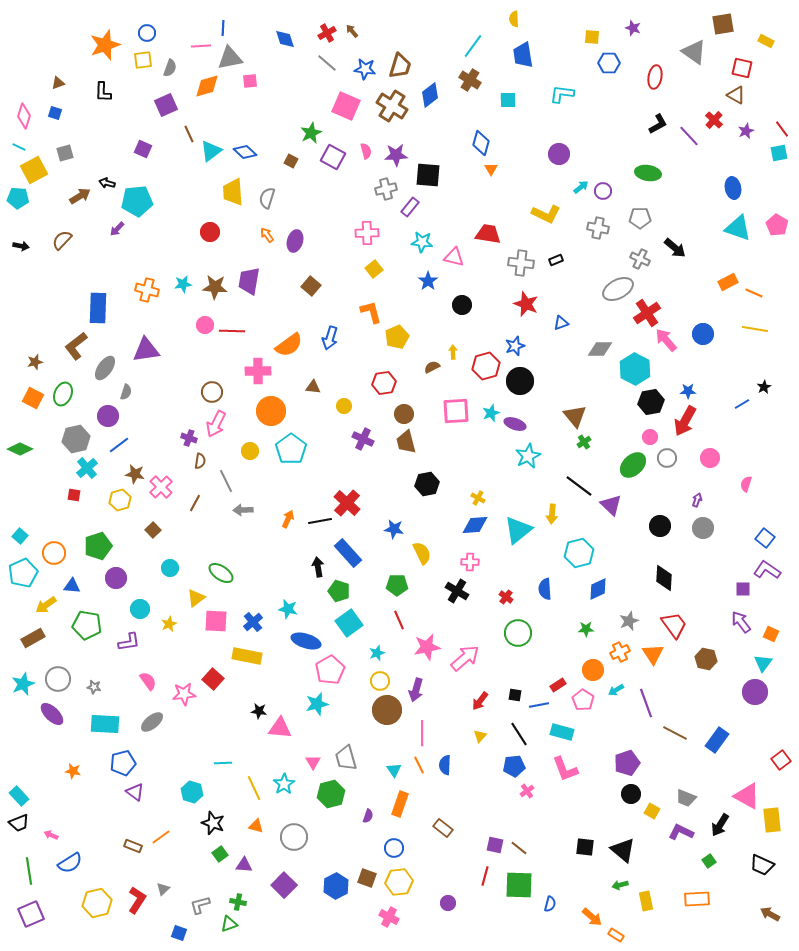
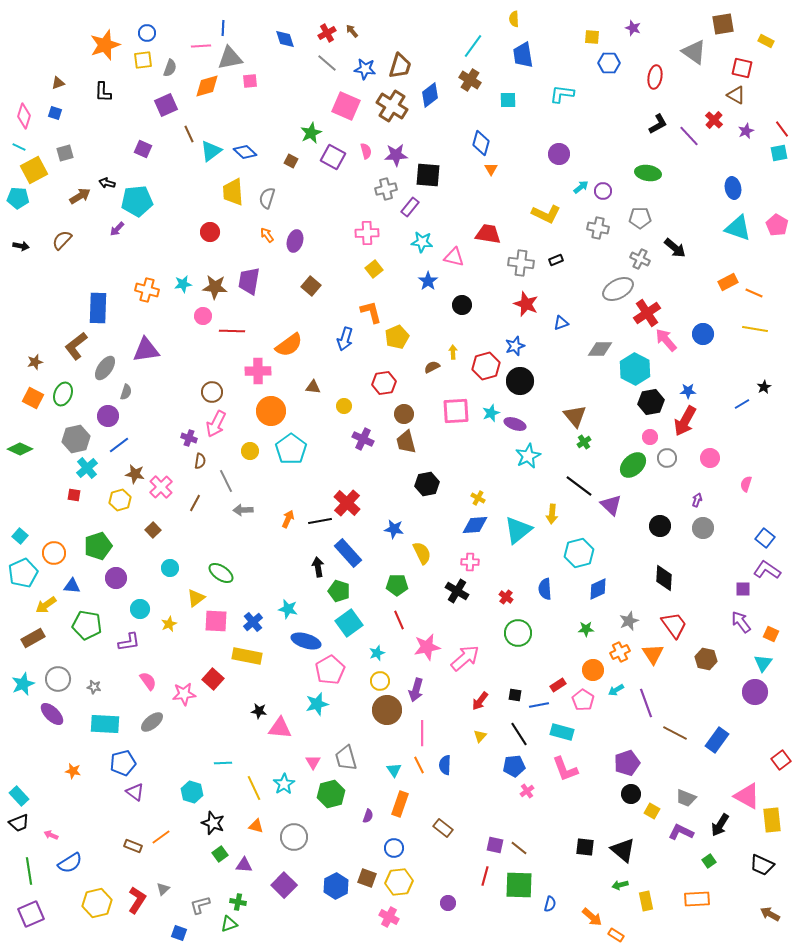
pink circle at (205, 325): moved 2 px left, 9 px up
blue arrow at (330, 338): moved 15 px right, 1 px down
